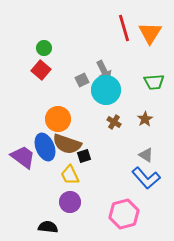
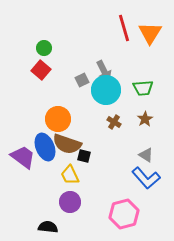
green trapezoid: moved 11 px left, 6 px down
black square: rotated 32 degrees clockwise
